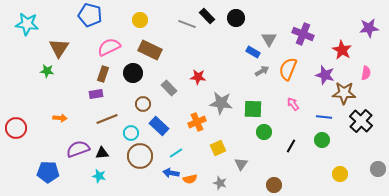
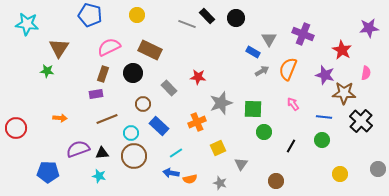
yellow circle at (140, 20): moved 3 px left, 5 px up
gray star at (221, 103): rotated 25 degrees counterclockwise
brown circle at (140, 156): moved 6 px left
brown circle at (274, 185): moved 2 px right, 4 px up
